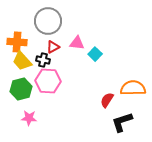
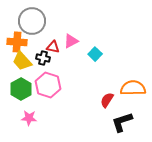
gray circle: moved 16 px left
pink triangle: moved 6 px left, 2 px up; rotated 35 degrees counterclockwise
red triangle: rotated 40 degrees clockwise
black cross: moved 2 px up
pink hexagon: moved 4 px down; rotated 15 degrees clockwise
green hexagon: rotated 15 degrees counterclockwise
